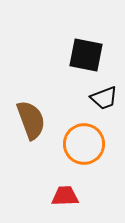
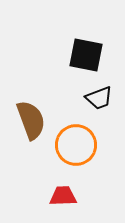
black trapezoid: moved 5 px left
orange circle: moved 8 px left, 1 px down
red trapezoid: moved 2 px left
